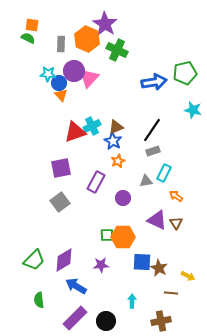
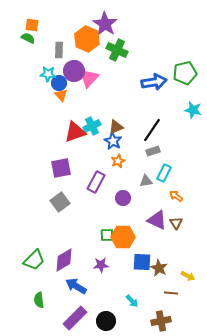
gray rectangle at (61, 44): moved 2 px left, 6 px down
cyan arrow at (132, 301): rotated 136 degrees clockwise
